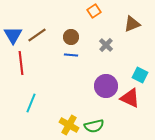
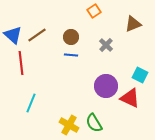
brown triangle: moved 1 px right
blue triangle: rotated 18 degrees counterclockwise
green semicircle: moved 3 px up; rotated 72 degrees clockwise
